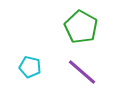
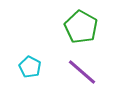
cyan pentagon: rotated 15 degrees clockwise
